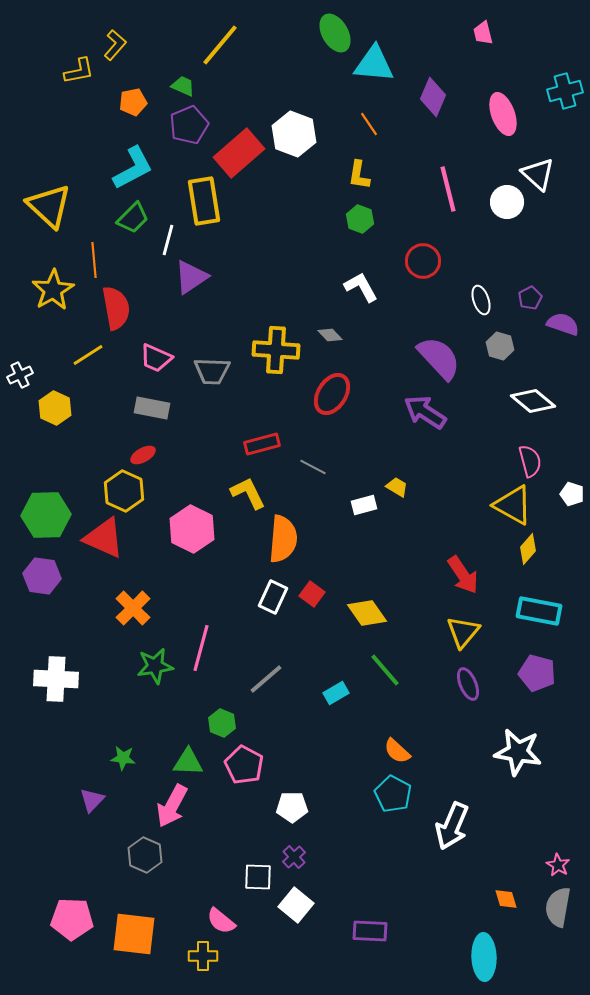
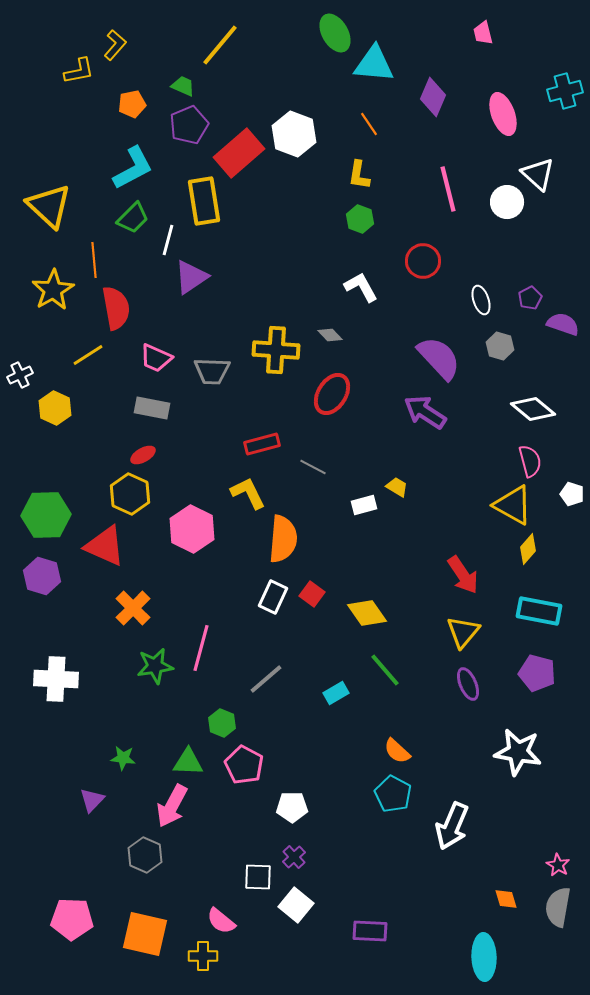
orange pentagon at (133, 102): moved 1 px left, 2 px down
white diamond at (533, 401): moved 8 px down
yellow hexagon at (124, 491): moved 6 px right, 3 px down
red triangle at (104, 538): moved 1 px right, 8 px down
purple hexagon at (42, 576): rotated 9 degrees clockwise
orange square at (134, 934): moved 11 px right; rotated 6 degrees clockwise
